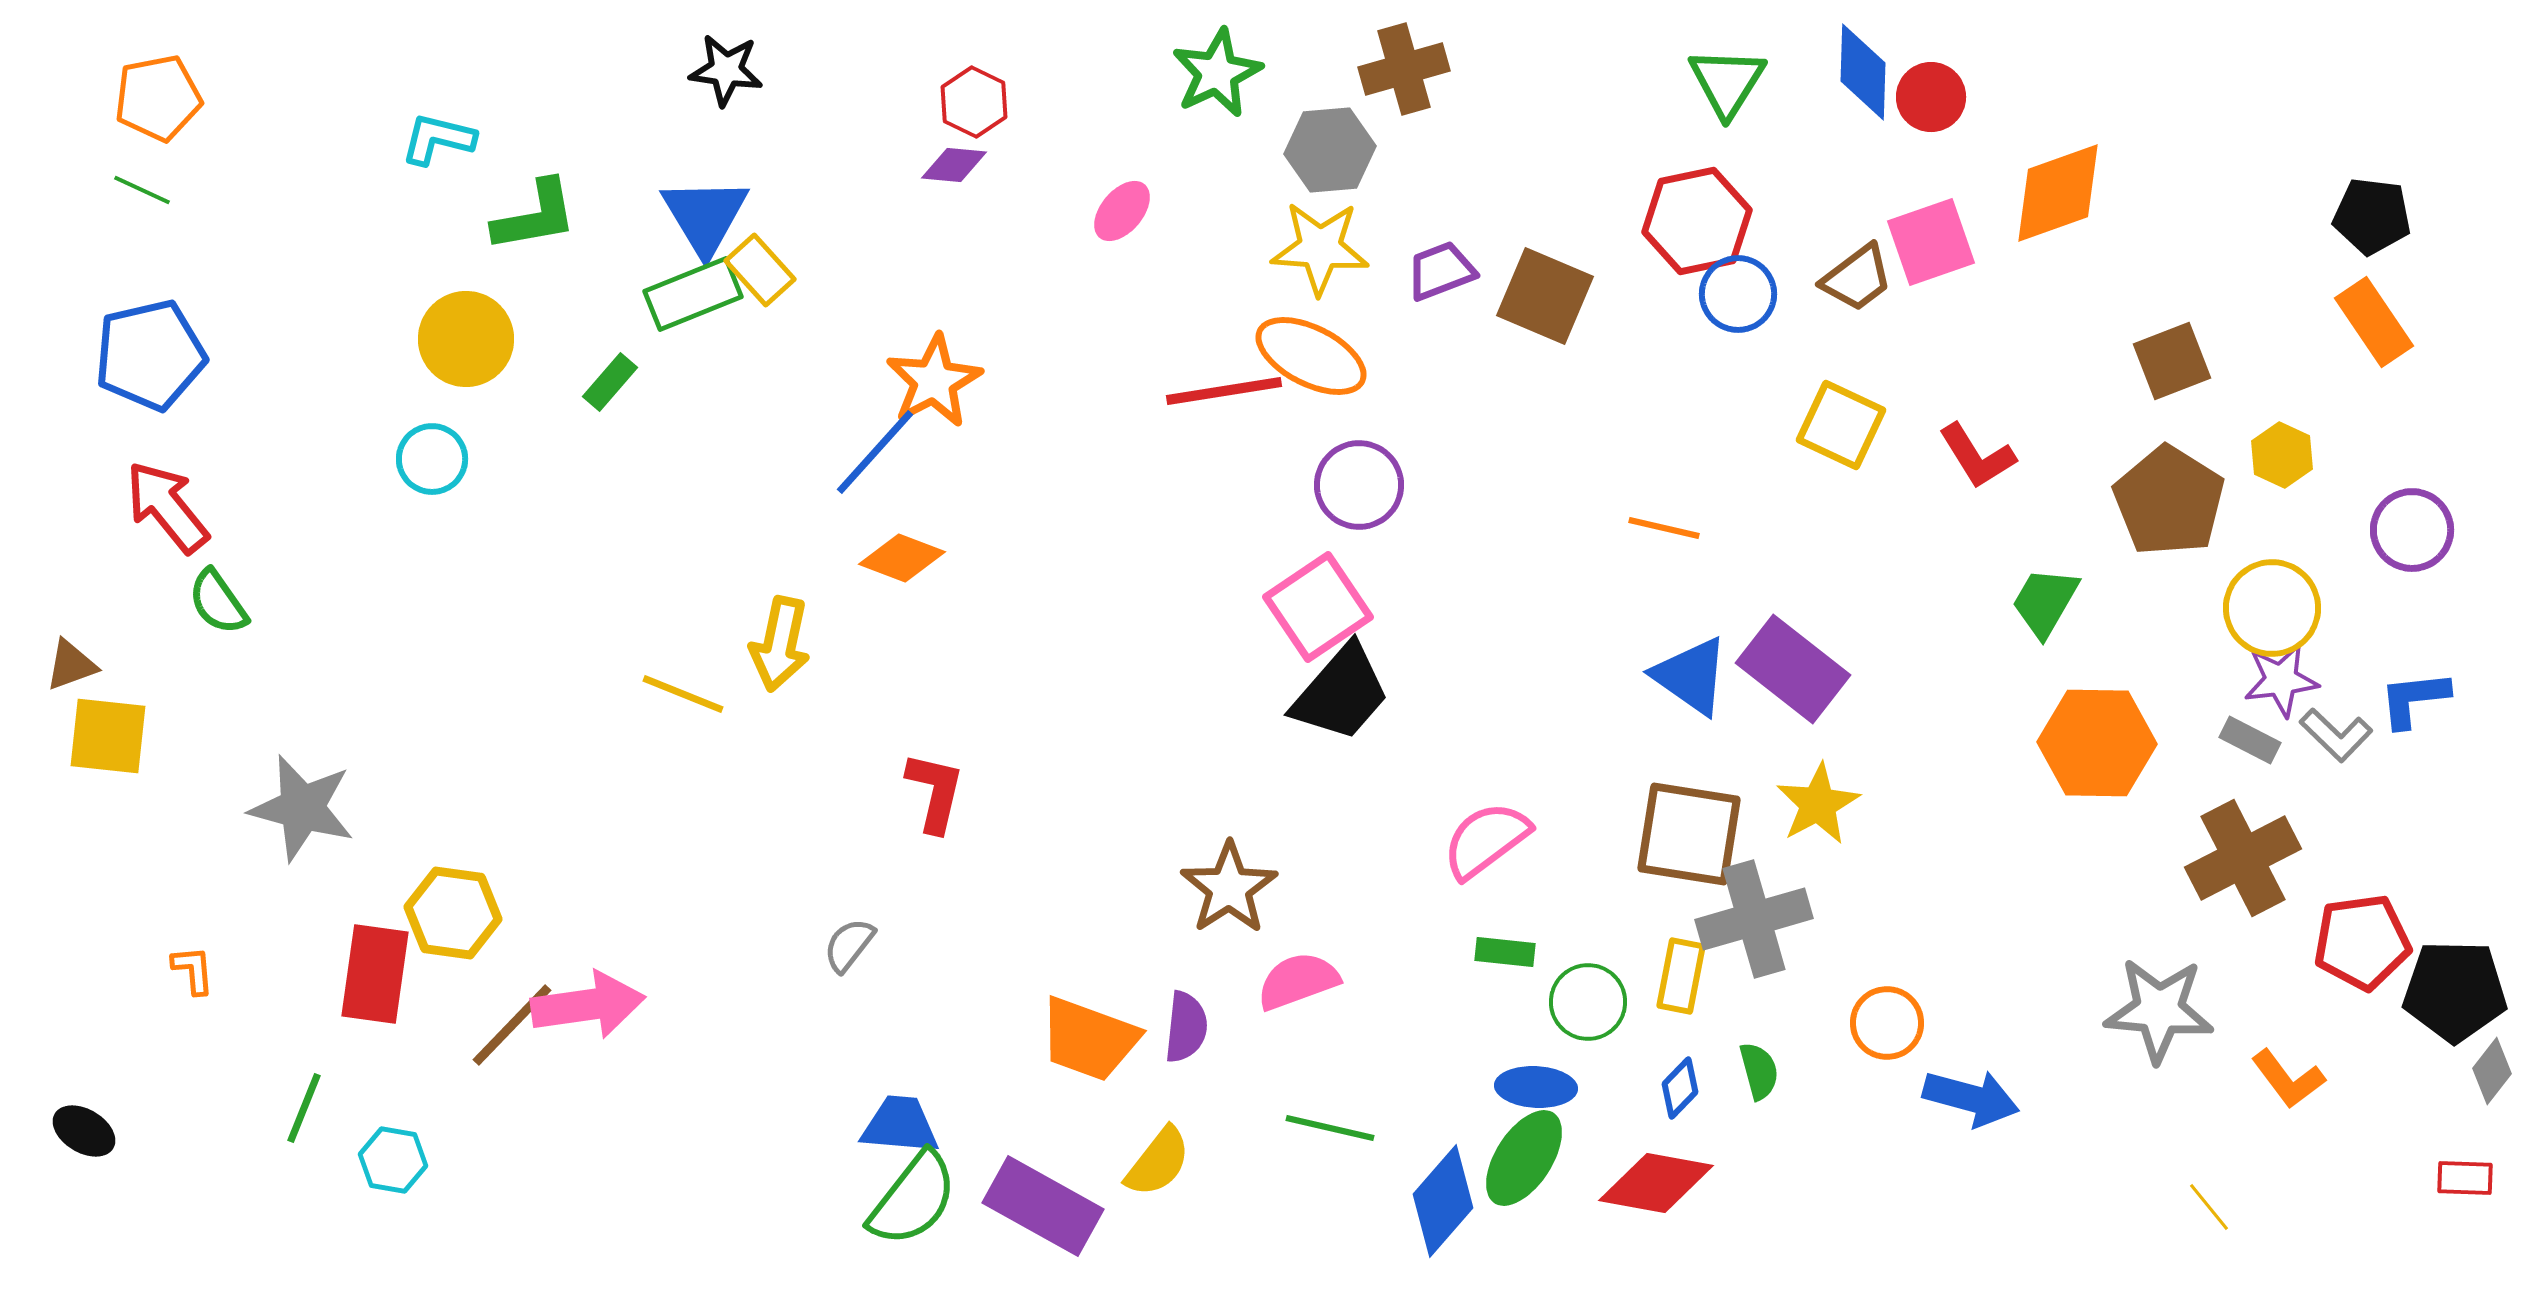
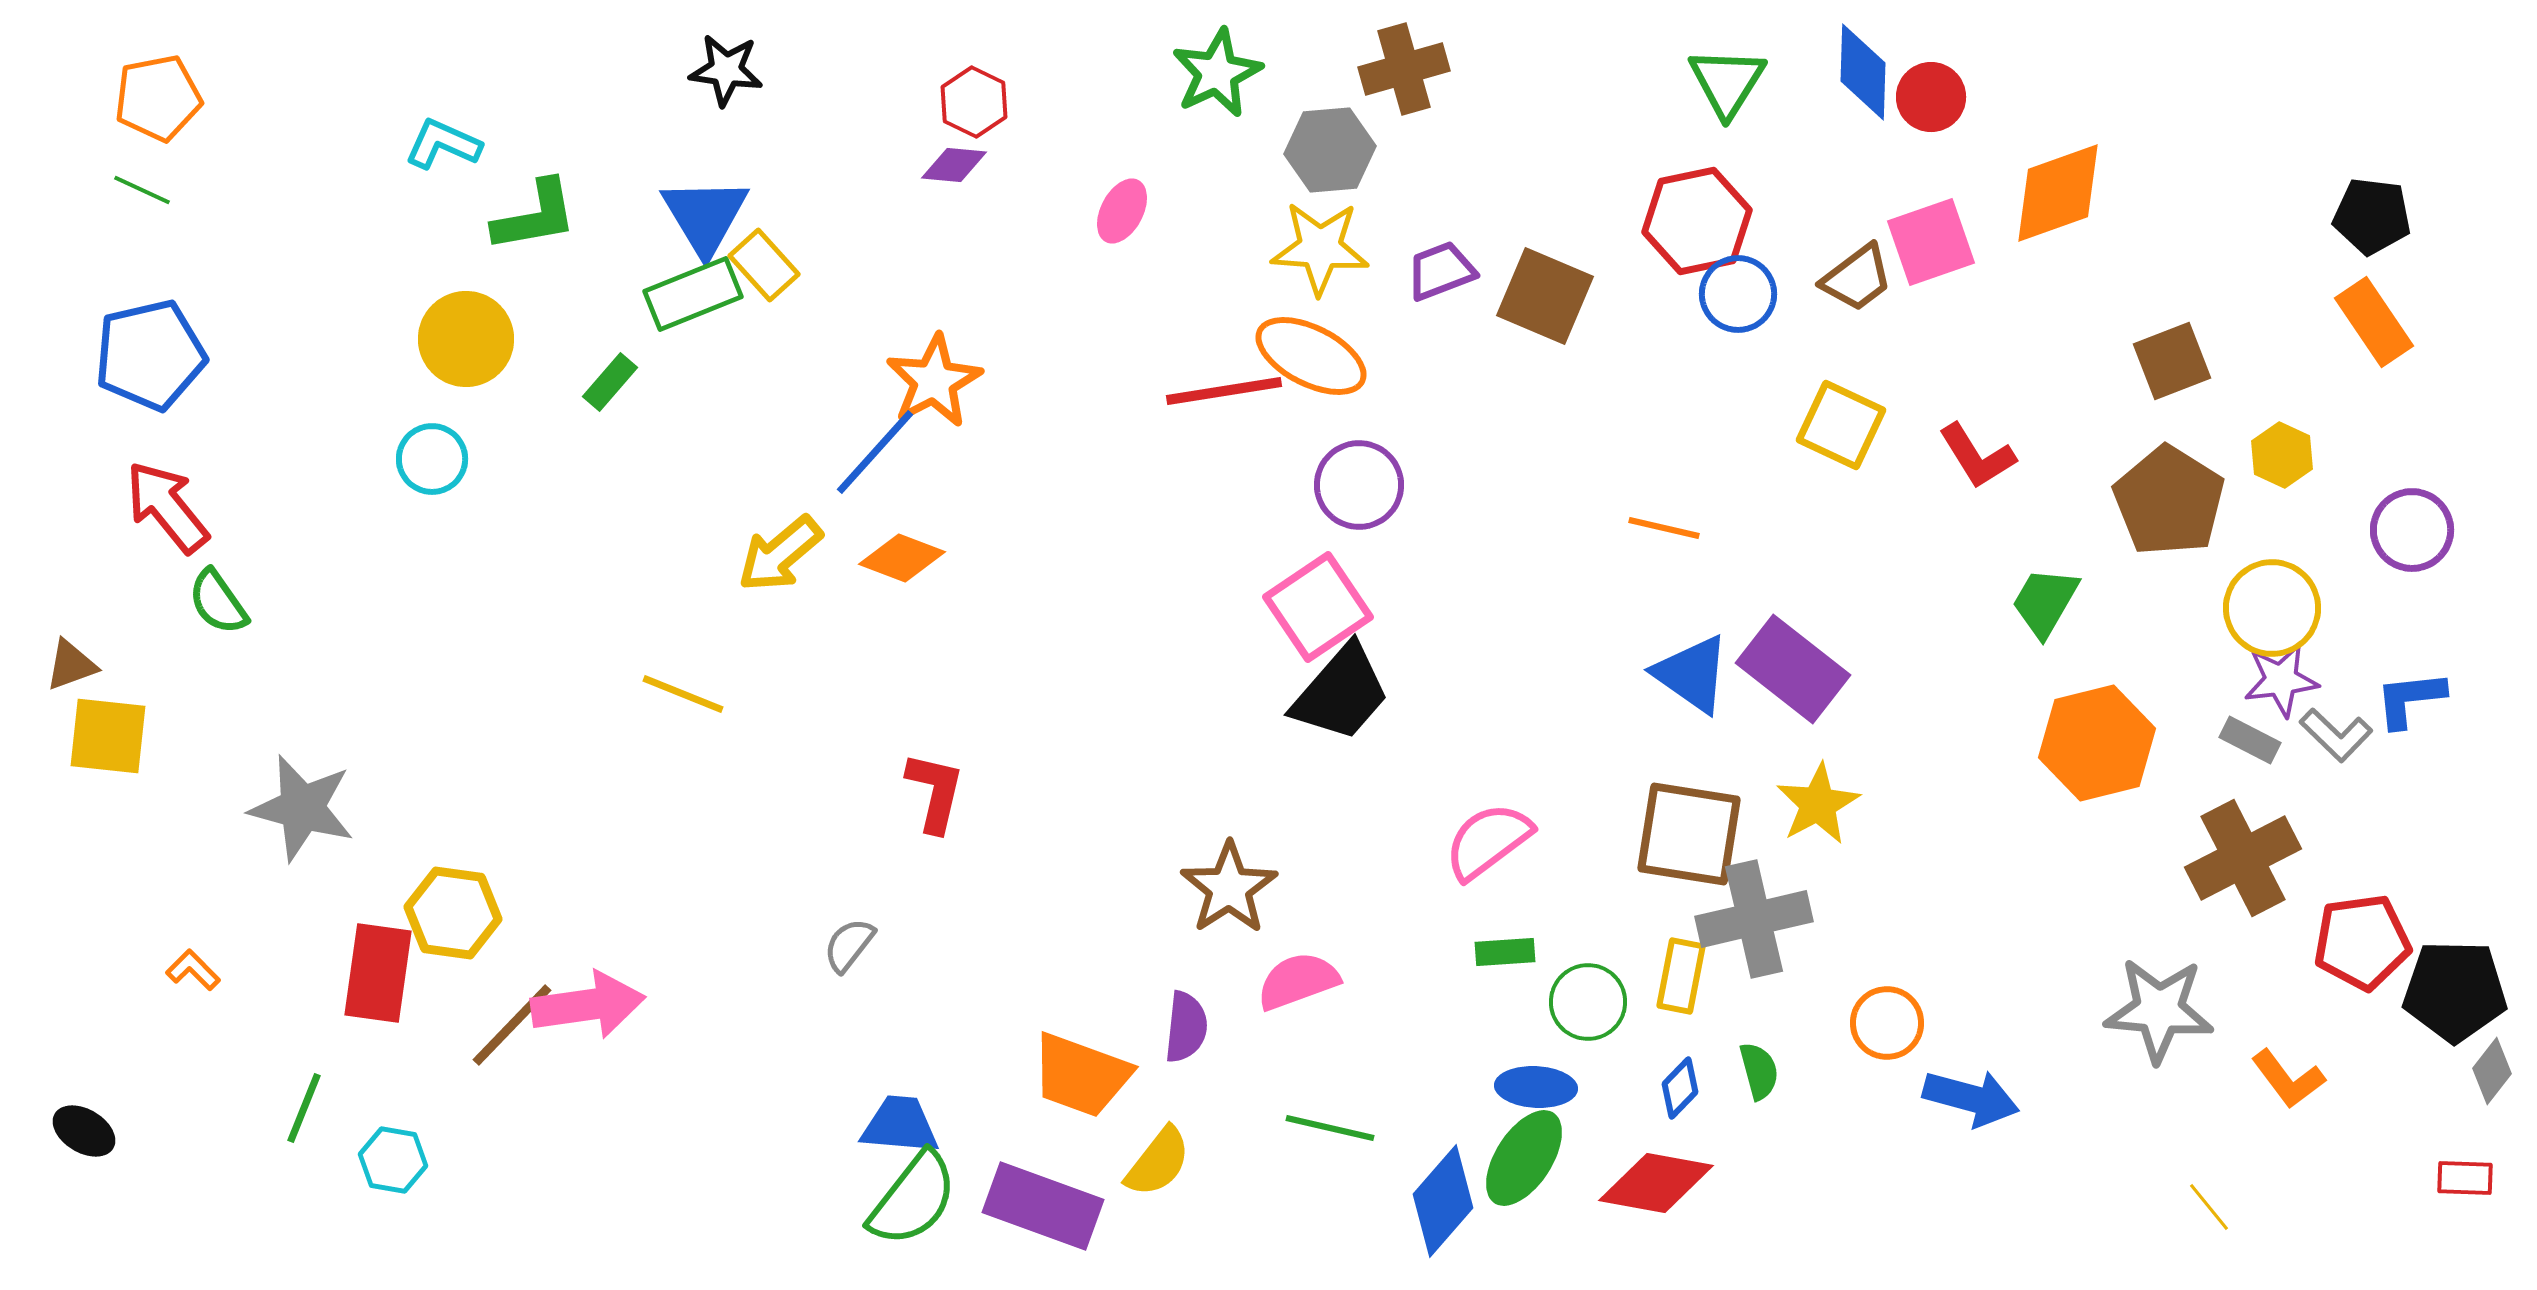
cyan L-shape at (438, 139): moved 5 px right, 5 px down; rotated 10 degrees clockwise
pink ellipse at (1122, 211): rotated 12 degrees counterclockwise
yellow rectangle at (760, 270): moved 4 px right, 5 px up
yellow arrow at (780, 644): moved 90 px up; rotated 38 degrees clockwise
blue triangle at (1691, 676): moved 1 px right, 2 px up
blue L-shape at (2414, 699): moved 4 px left
orange hexagon at (2097, 743): rotated 15 degrees counterclockwise
pink semicircle at (1486, 840): moved 2 px right, 1 px down
gray cross at (1754, 919): rotated 3 degrees clockwise
green rectangle at (1505, 952): rotated 10 degrees counterclockwise
orange L-shape at (193, 970): rotated 40 degrees counterclockwise
red rectangle at (375, 974): moved 3 px right, 1 px up
orange trapezoid at (1089, 1039): moved 8 px left, 36 px down
purple rectangle at (1043, 1206): rotated 9 degrees counterclockwise
